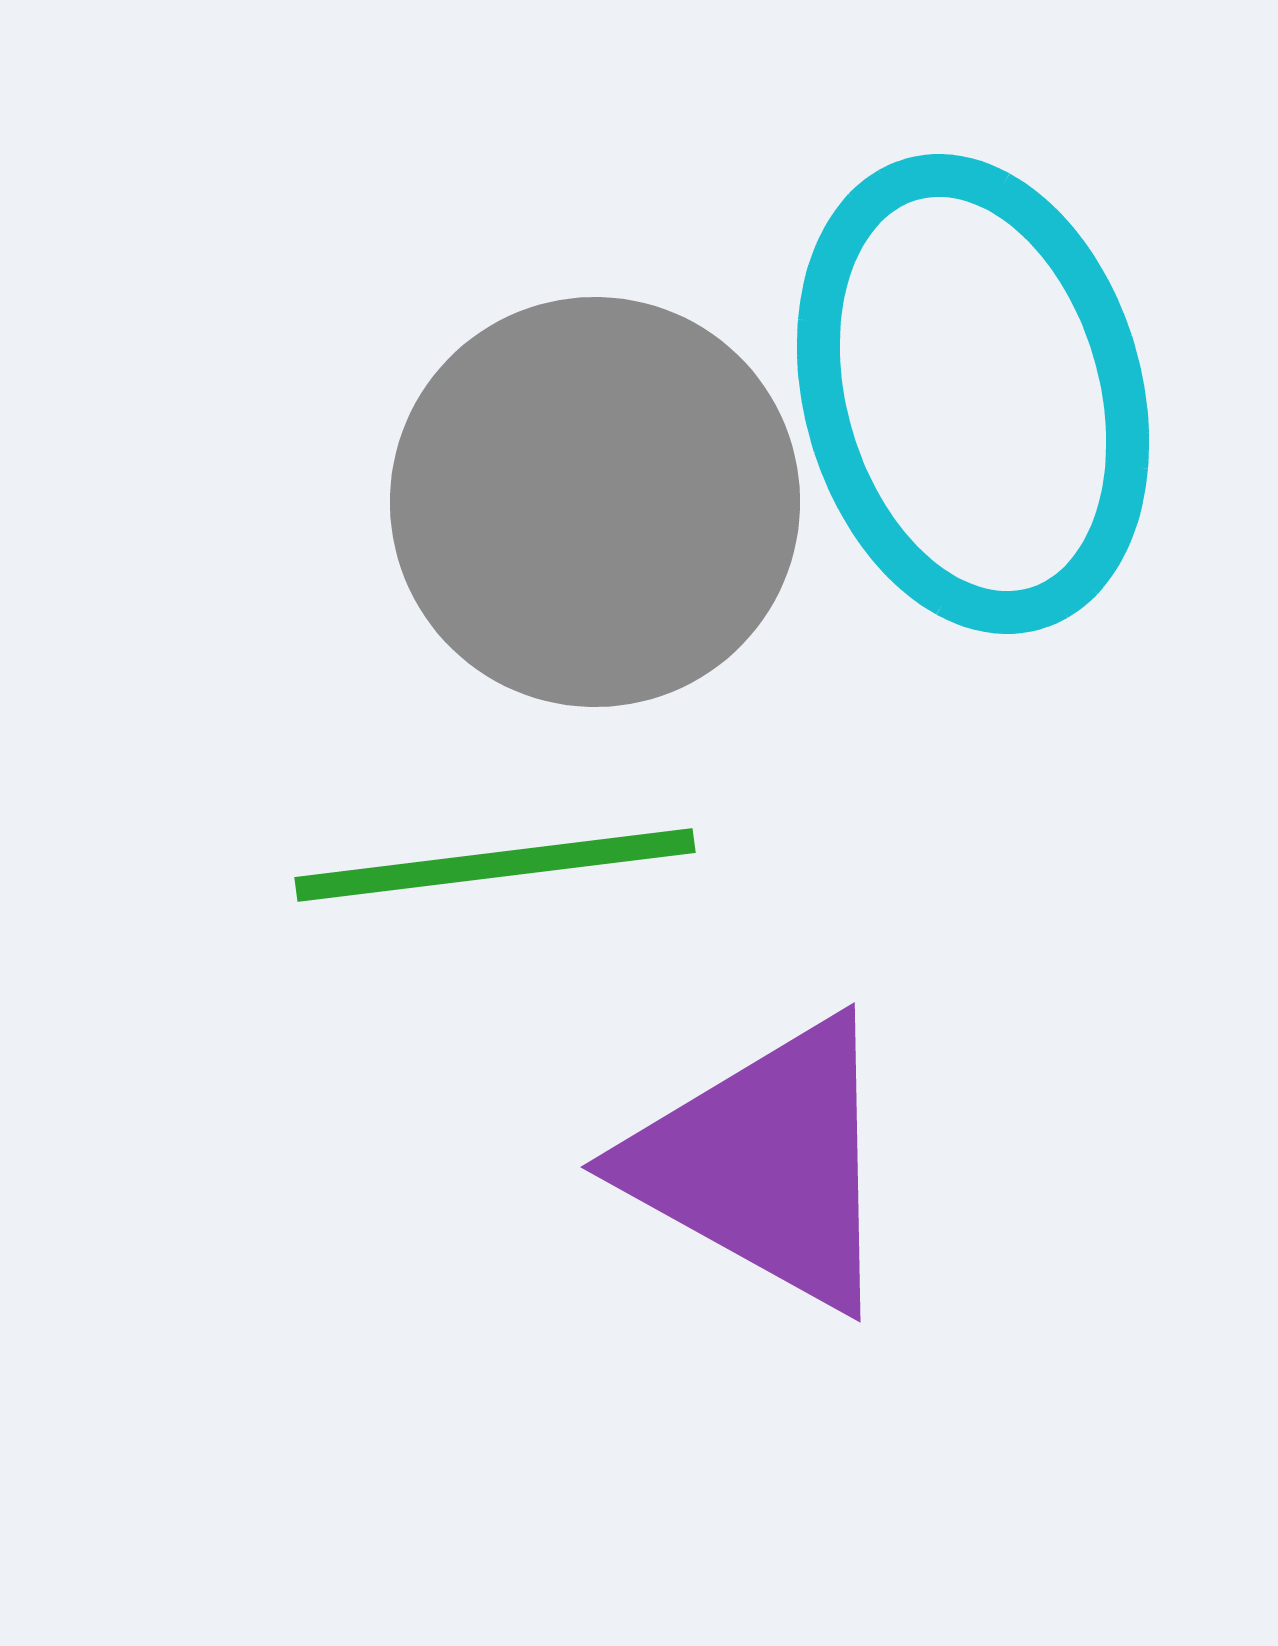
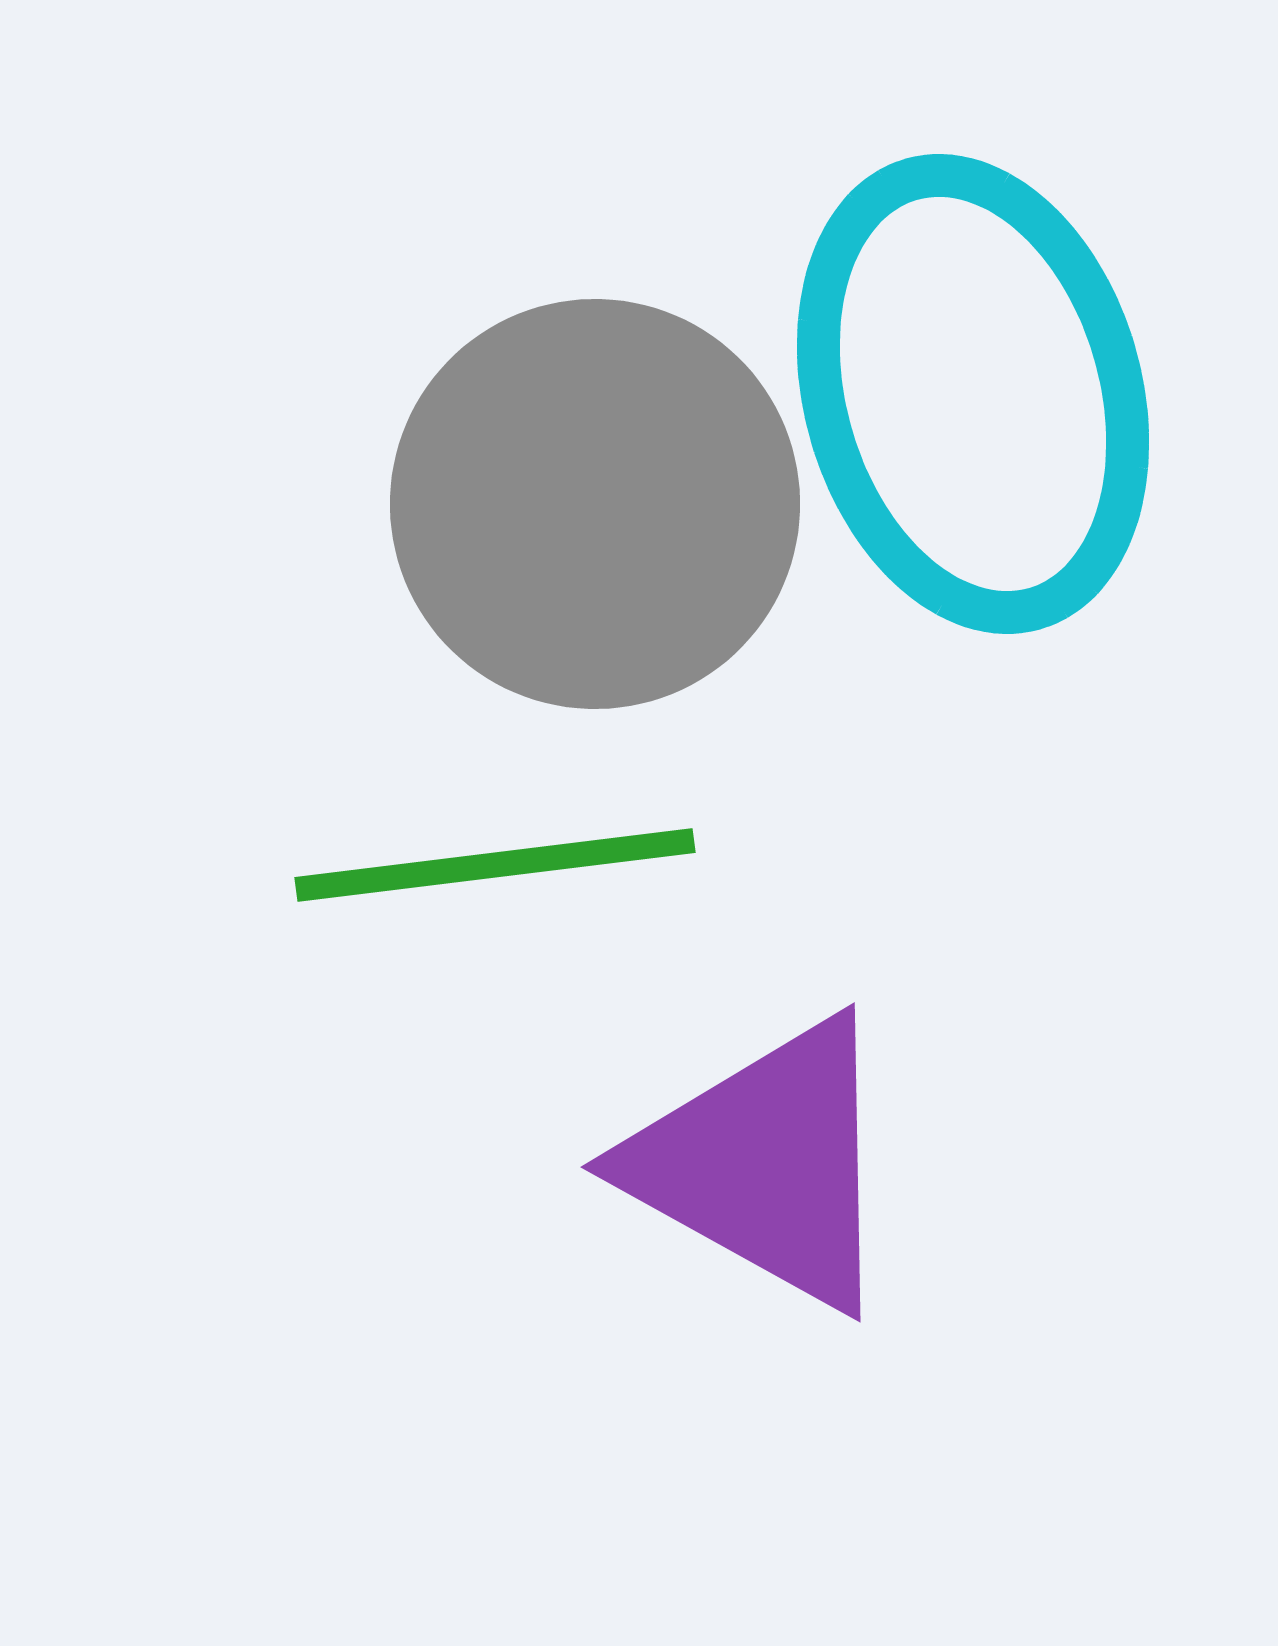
gray circle: moved 2 px down
